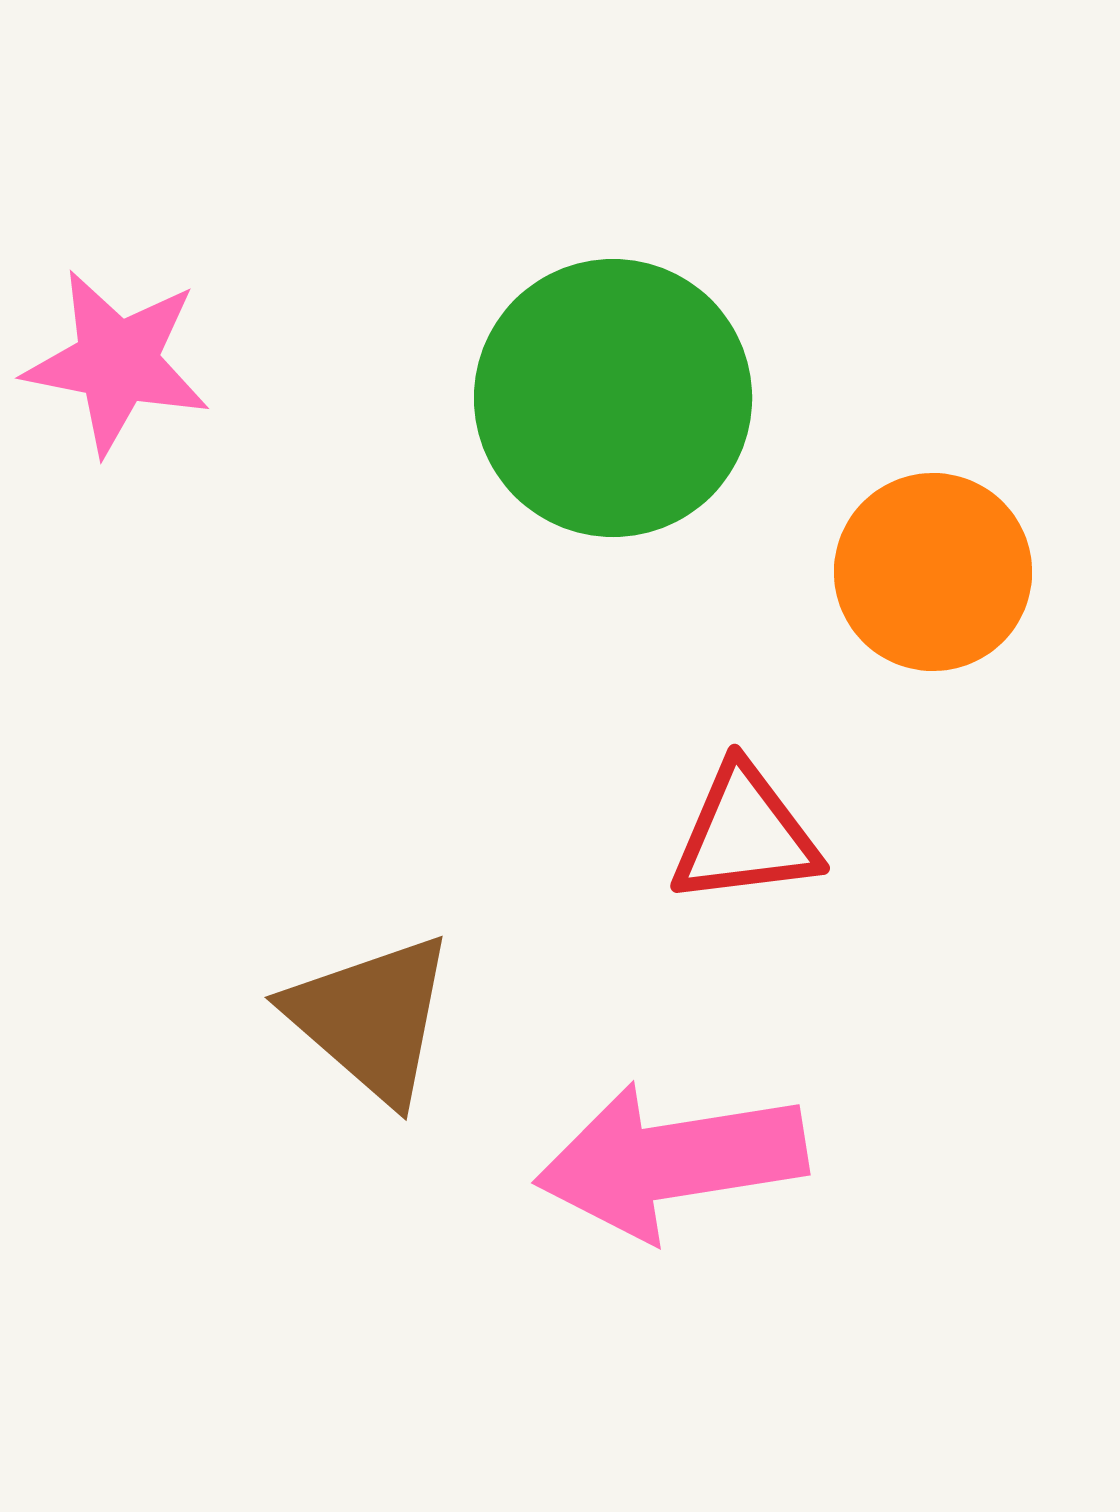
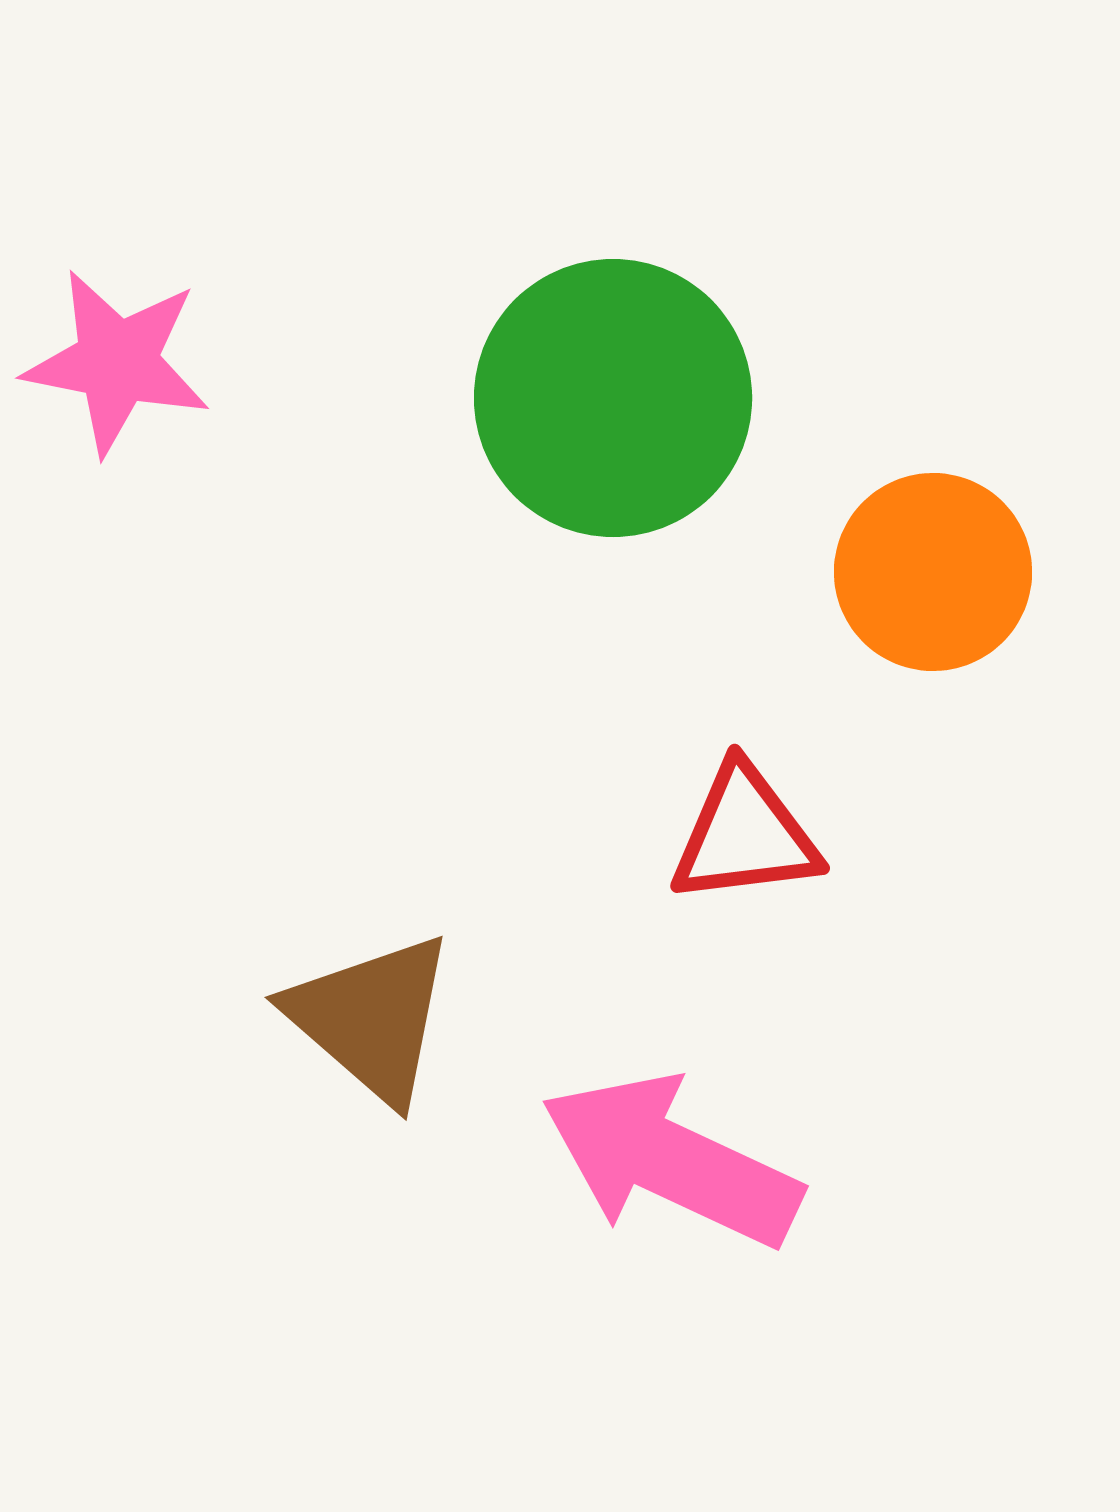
pink arrow: rotated 34 degrees clockwise
